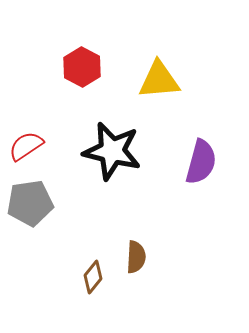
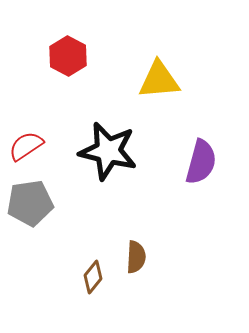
red hexagon: moved 14 px left, 11 px up
black star: moved 4 px left
